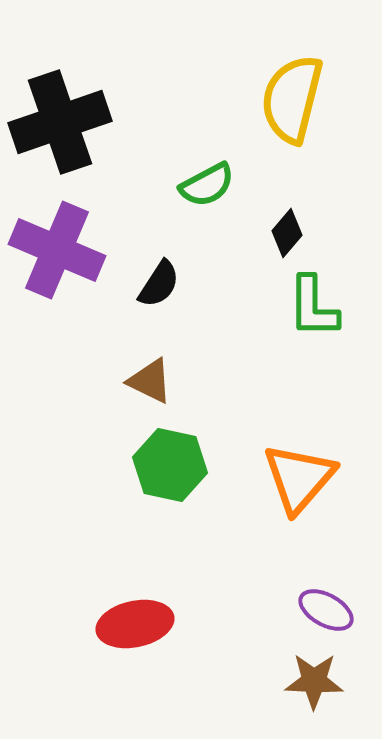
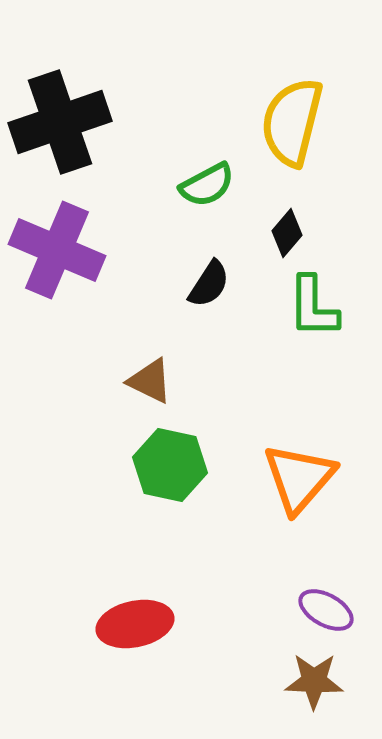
yellow semicircle: moved 23 px down
black semicircle: moved 50 px right
